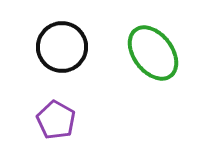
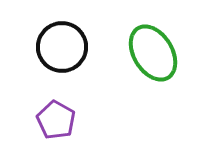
green ellipse: rotated 6 degrees clockwise
